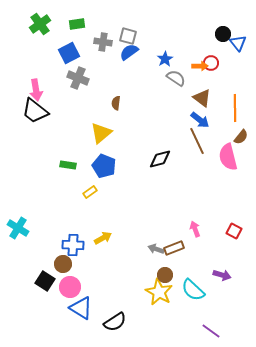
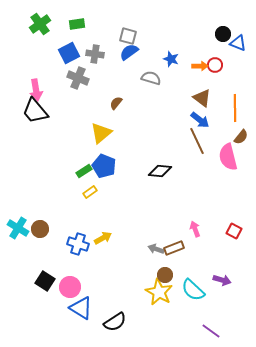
gray cross at (103, 42): moved 8 px left, 12 px down
blue triangle at (238, 43): rotated 30 degrees counterclockwise
blue star at (165, 59): moved 6 px right; rotated 21 degrees counterclockwise
red circle at (211, 63): moved 4 px right, 2 px down
gray semicircle at (176, 78): moved 25 px left; rotated 18 degrees counterclockwise
brown semicircle at (116, 103): rotated 32 degrees clockwise
black trapezoid at (35, 111): rotated 12 degrees clockwise
black diamond at (160, 159): moved 12 px down; rotated 20 degrees clockwise
green rectangle at (68, 165): moved 16 px right, 6 px down; rotated 42 degrees counterclockwise
blue cross at (73, 245): moved 5 px right, 1 px up; rotated 15 degrees clockwise
brown circle at (63, 264): moved 23 px left, 35 px up
purple arrow at (222, 275): moved 5 px down
